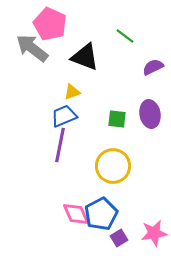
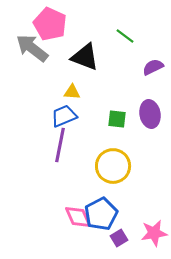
yellow triangle: rotated 24 degrees clockwise
pink diamond: moved 2 px right, 3 px down
